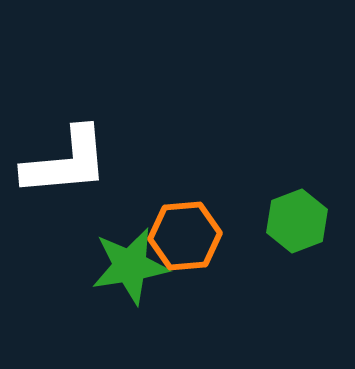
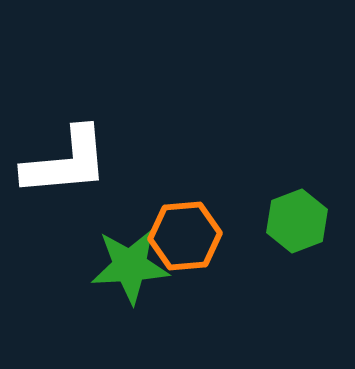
green star: rotated 6 degrees clockwise
